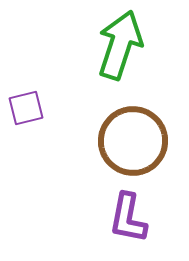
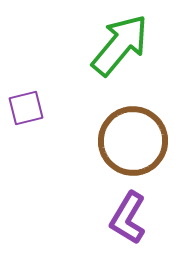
green arrow: rotated 22 degrees clockwise
purple L-shape: rotated 20 degrees clockwise
